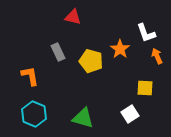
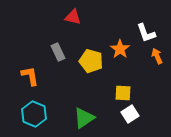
yellow square: moved 22 px left, 5 px down
green triangle: moved 1 px right; rotated 50 degrees counterclockwise
